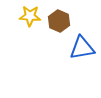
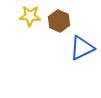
blue triangle: rotated 16 degrees counterclockwise
